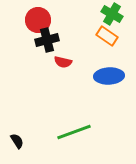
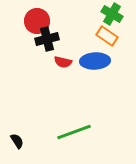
red circle: moved 1 px left, 1 px down
black cross: moved 1 px up
blue ellipse: moved 14 px left, 15 px up
